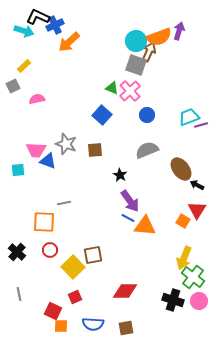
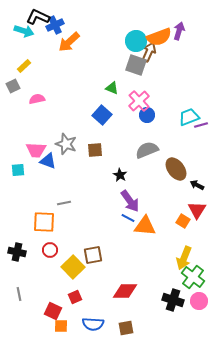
pink cross at (130, 91): moved 9 px right, 10 px down
brown ellipse at (181, 169): moved 5 px left
black cross at (17, 252): rotated 30 degrees counterclockwise
